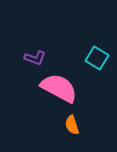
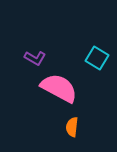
purple L-shape: rotated 10 degrees clockwise
orange semicircle: moved 2 px down; rotated 24 degrees clockwise
